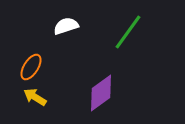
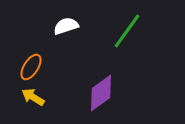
green line: moved 1 px left, 1 px up
yellow arrow: moved 2 px left
